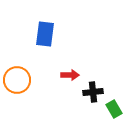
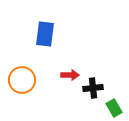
orange circle: moved 5 px right
black cross: moved 4 px up
green rectangle: moved 1 px up
